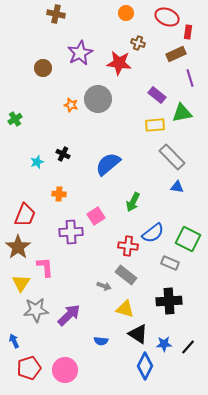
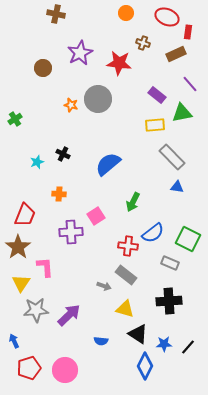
brown cross at (138, 43): moved 5 px right
purple line at (190, 78): moved 6 px down; rotated 24 degrees counterclockwise
